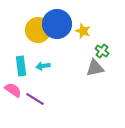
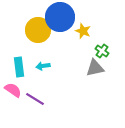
blue circle: moved 3 px right, 7 px up
cyan rectangle: moved 2 px left, 1 px down
